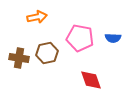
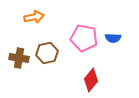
orange arrow: moved 3 px left
pink pentagon: moved 4 px right
red diamond: rotated 60 degrees clockwise
